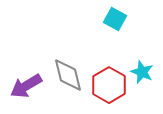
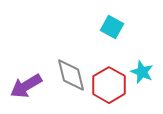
cyan square: moved 3 px left, 8 px down
gray diamond: moved 3 px right
